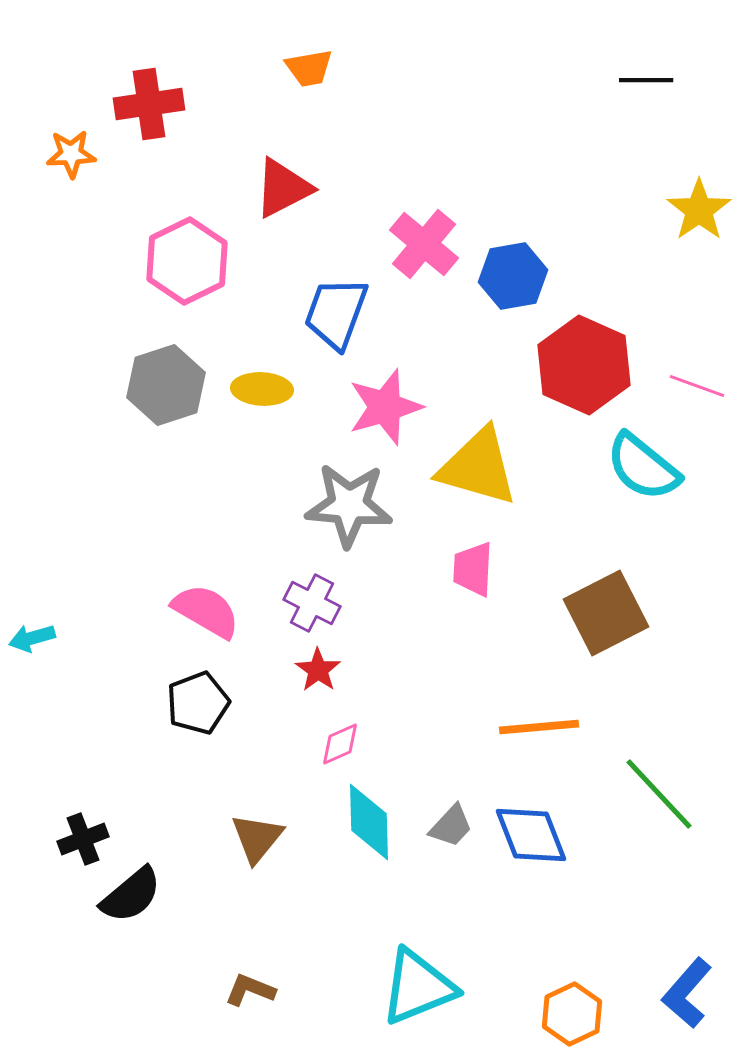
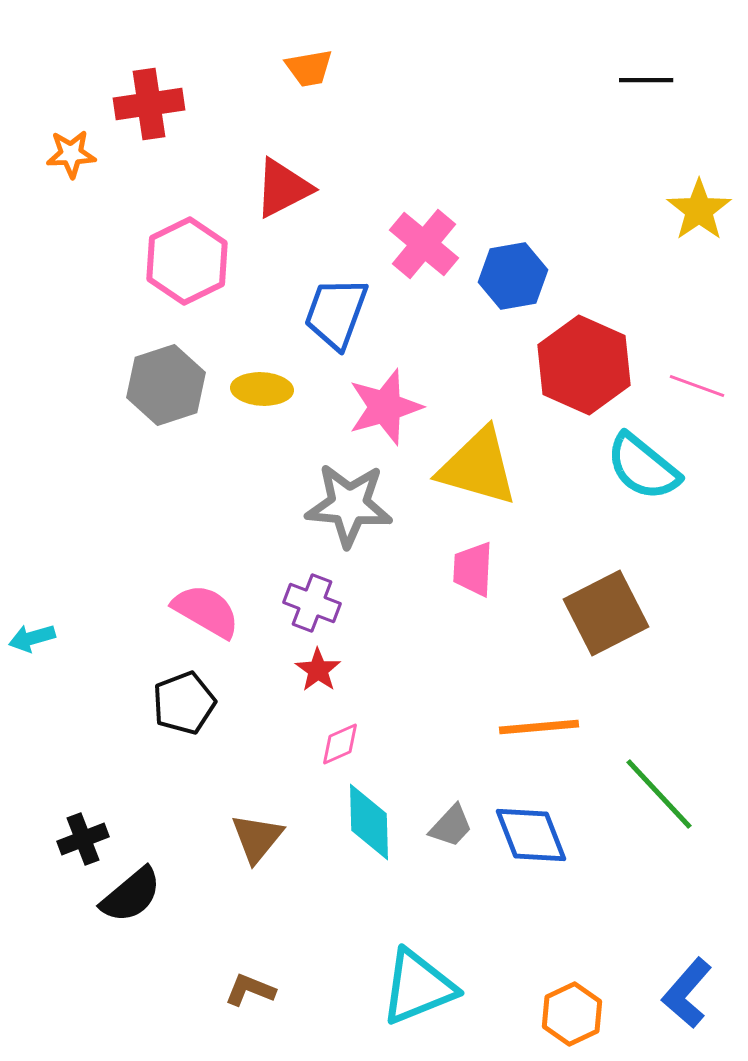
purple cross: rotated 6 degrees counterclockwise
black pentagon: moved 14 px left
